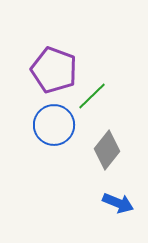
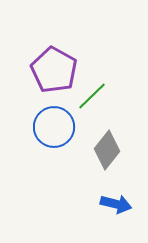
purple pentagon: rotated 9 degrees clockwise
blue circle: moved 2 px down
blue arrow: moved 2 px left, 1 px down; rotated 8 degrees counterclockwise
